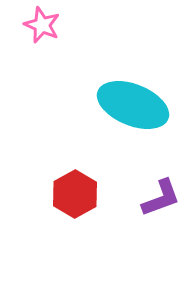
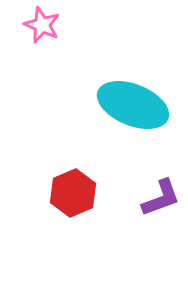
red hexagon: moved 2 px left, 1 px up; rotated 6 degrees clockwise
